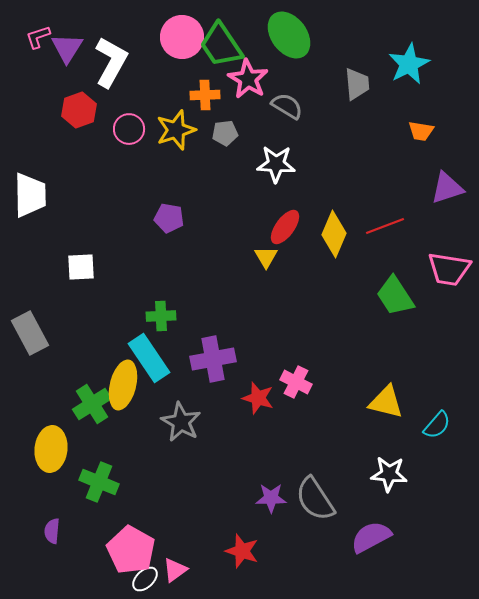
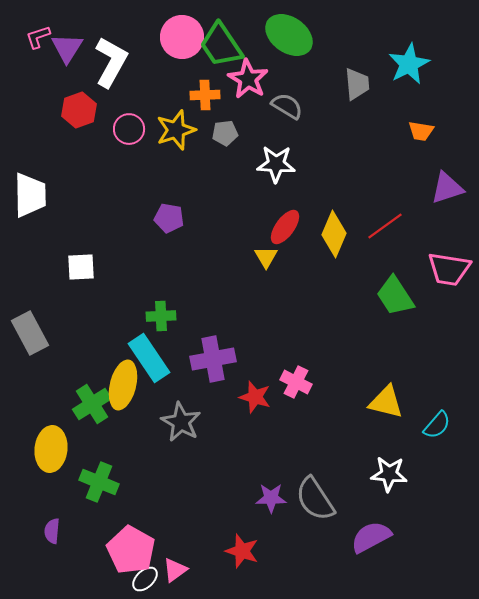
green ellipse at (289, 35): rotated 18 degrees counterclockwise
red line at (385, 226): rotated 15 degrees counterclockwise
red star at (258, 398): moved 3 px left, 1 px up
